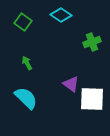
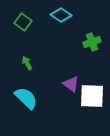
white square: moved 3 px up
